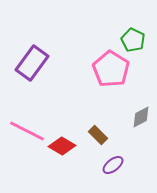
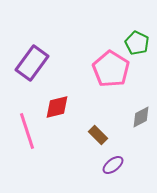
green pentagon: moved 4 px right, 3 px down
pink line: rotated 45 degrees clockwise
red diamond: moved 5 px left, 39 px up; rotated 44 degrees counterclockwise
